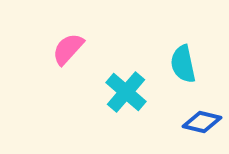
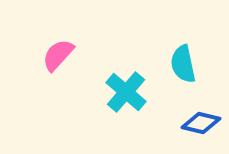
pink semicircle: moved 10 px left, 6 px down
blue diamond: moved 1 px left, 1 px down
